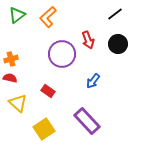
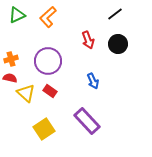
green triangle: rotated 12 degrees clockwise
purple circle: moved 14 px left, 7 px down
blue arrow: rotated 63 degrees counterclockwise
red rectangle: moved 2 px right
yellow triangle: moved 8 px right, 10 px up
